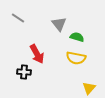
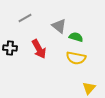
gray line: moved 7 px right; rotated 64 degrees counterclockwise
gray triangle: moved 2 px down; rotated 14 degrees counterclockwise
green semicircle: moved 1 px left
red arrow: moved 2 px right, 5 px up
black cross: moved 14 px left, 24 px up
